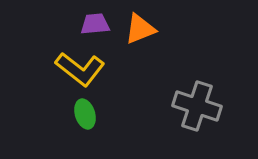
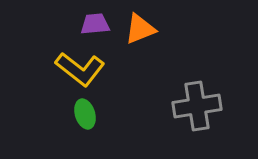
gray cross: rotated 27 degrees counterclockwise
